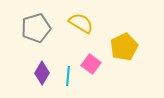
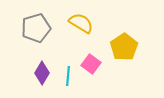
yellow pentagon: rotated 8 degrees counterclockwise
